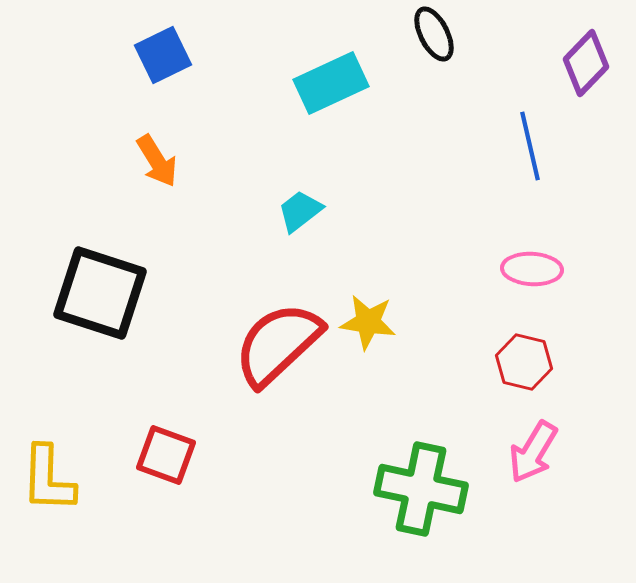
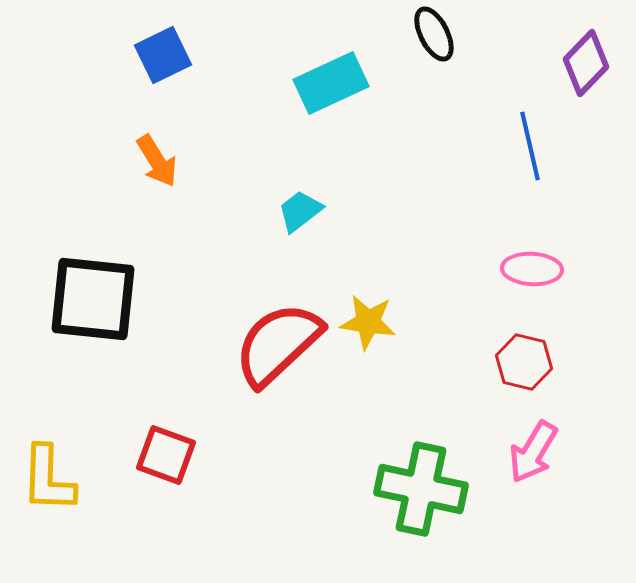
black square: moved 7 px left, 6 px down; rotated 12 degrees counterclockwise
